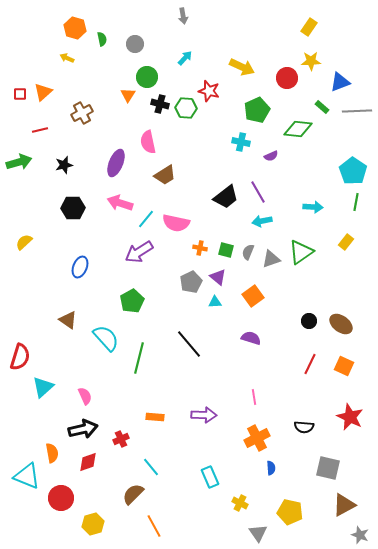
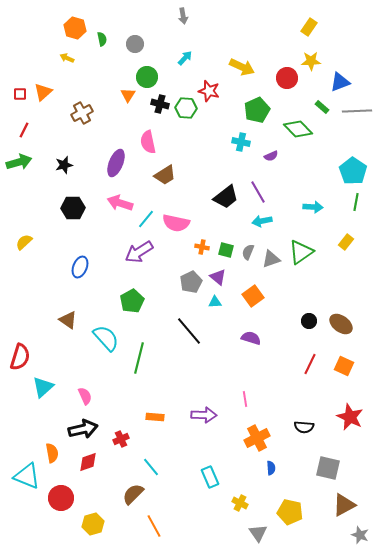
green diamond at (298, 129): rotated 40 degrees clockwise
red line at (40, 130): moved 16 px left; rotated 49 degrees counterclockwise
orange cross at (200, 248): moved 2 px right, 1 px up
black line at (189, 344): moved 13 px up
pink line at (254, 397): moved 9 px left, 2 px down
